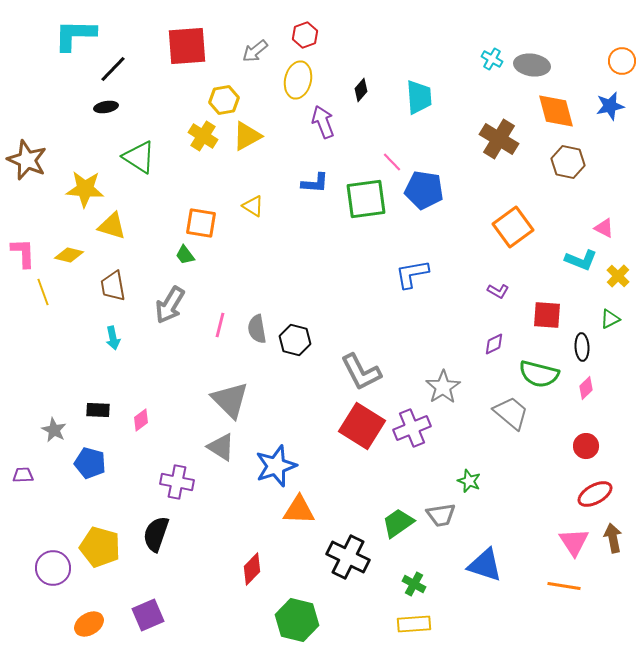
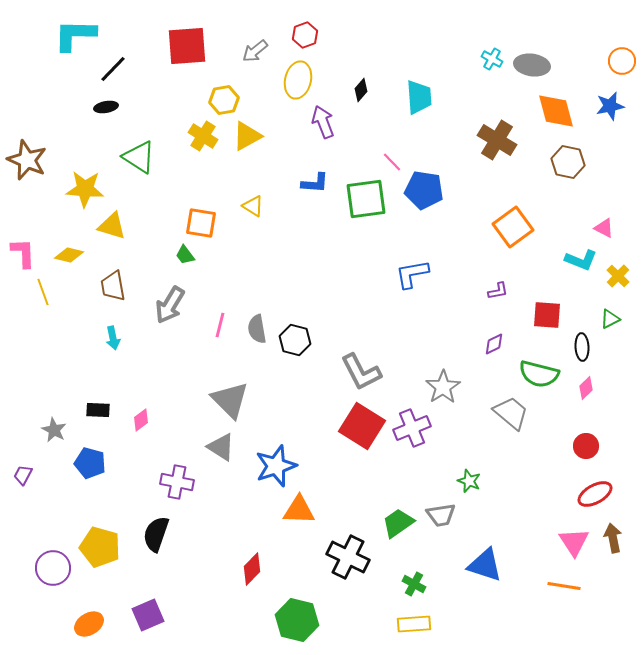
brown cross at (499, 139): moved 2 px left, 1 px down
purple L-shape at (498, 291): rotated 40 degrees counterclockwise
purple trapezoid at (23, 475): rotated 60 degrees counterclockwise
